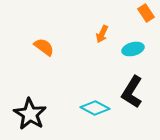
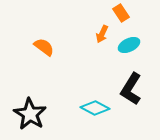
orange rectangle: moved 25 px left
cyan ellipse: moved 4 px left, 4 px up; rotated 10 degrees counterclockwise
black L-shape: moved 1 px left, 3 px up
